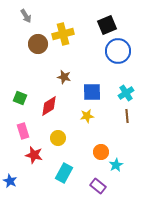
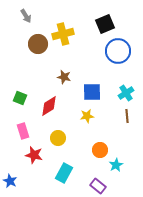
black square: moved 2 px left, 1 px up
orange circle: moved 1 px left, 2 px up
